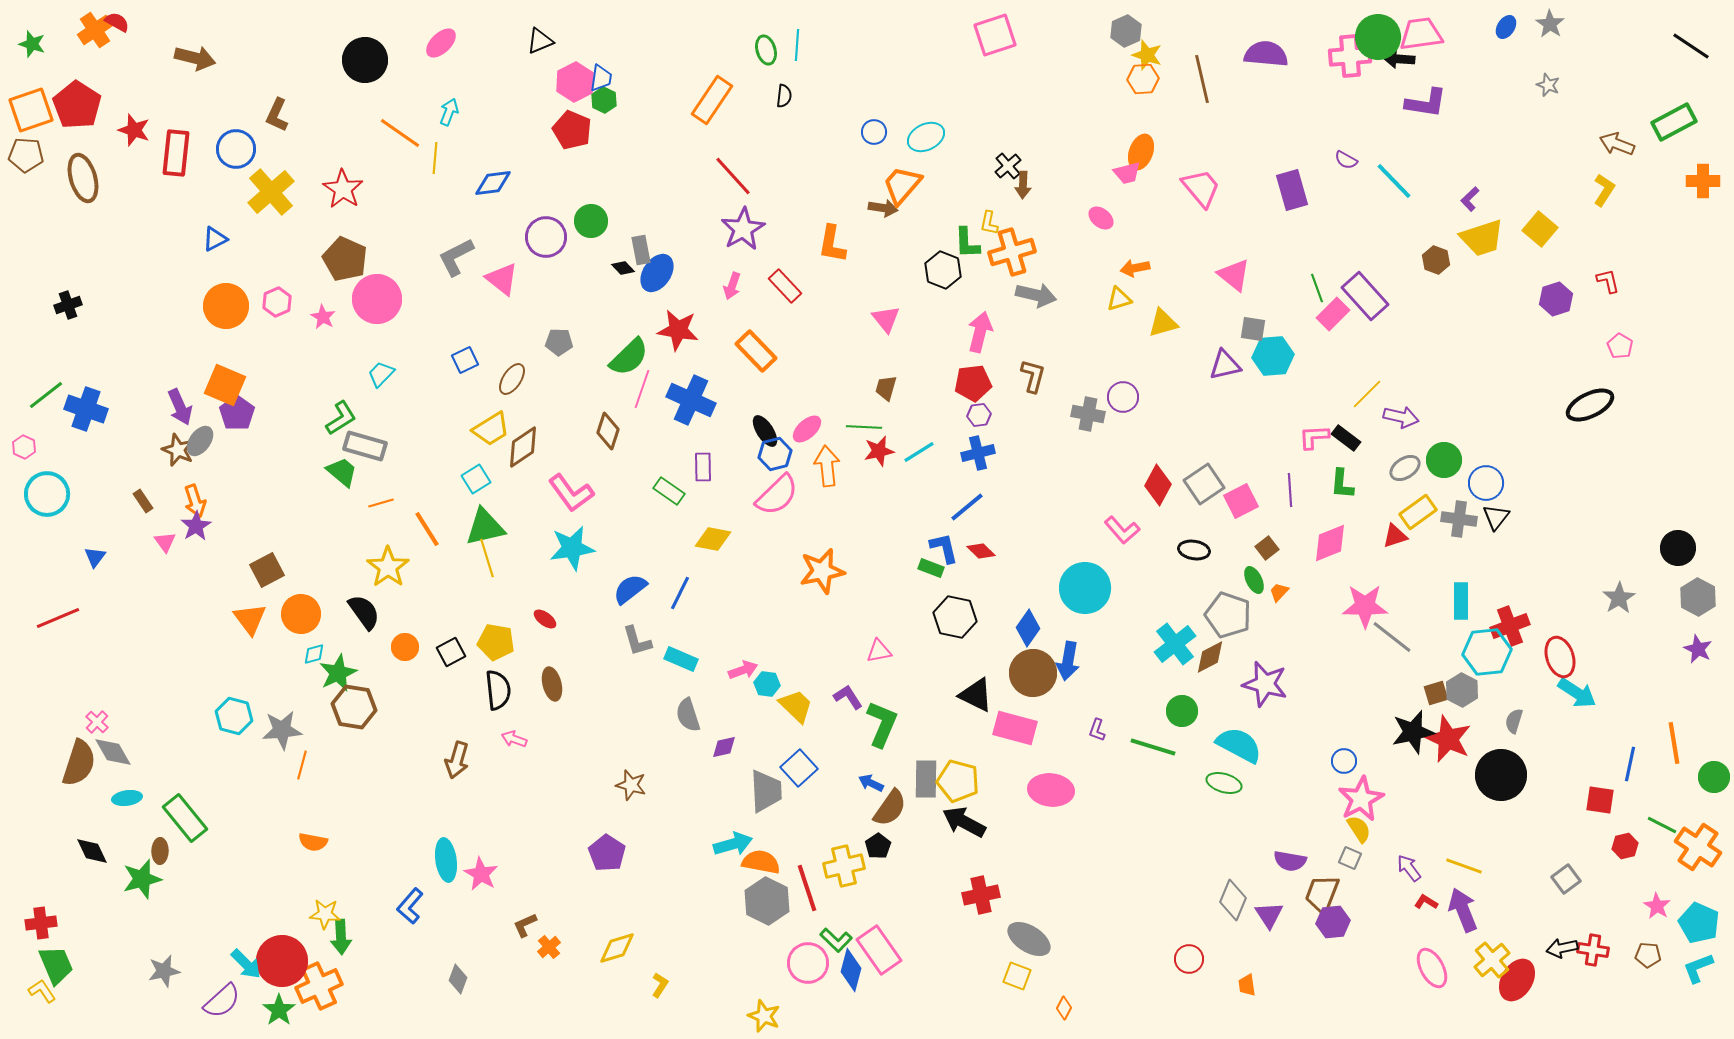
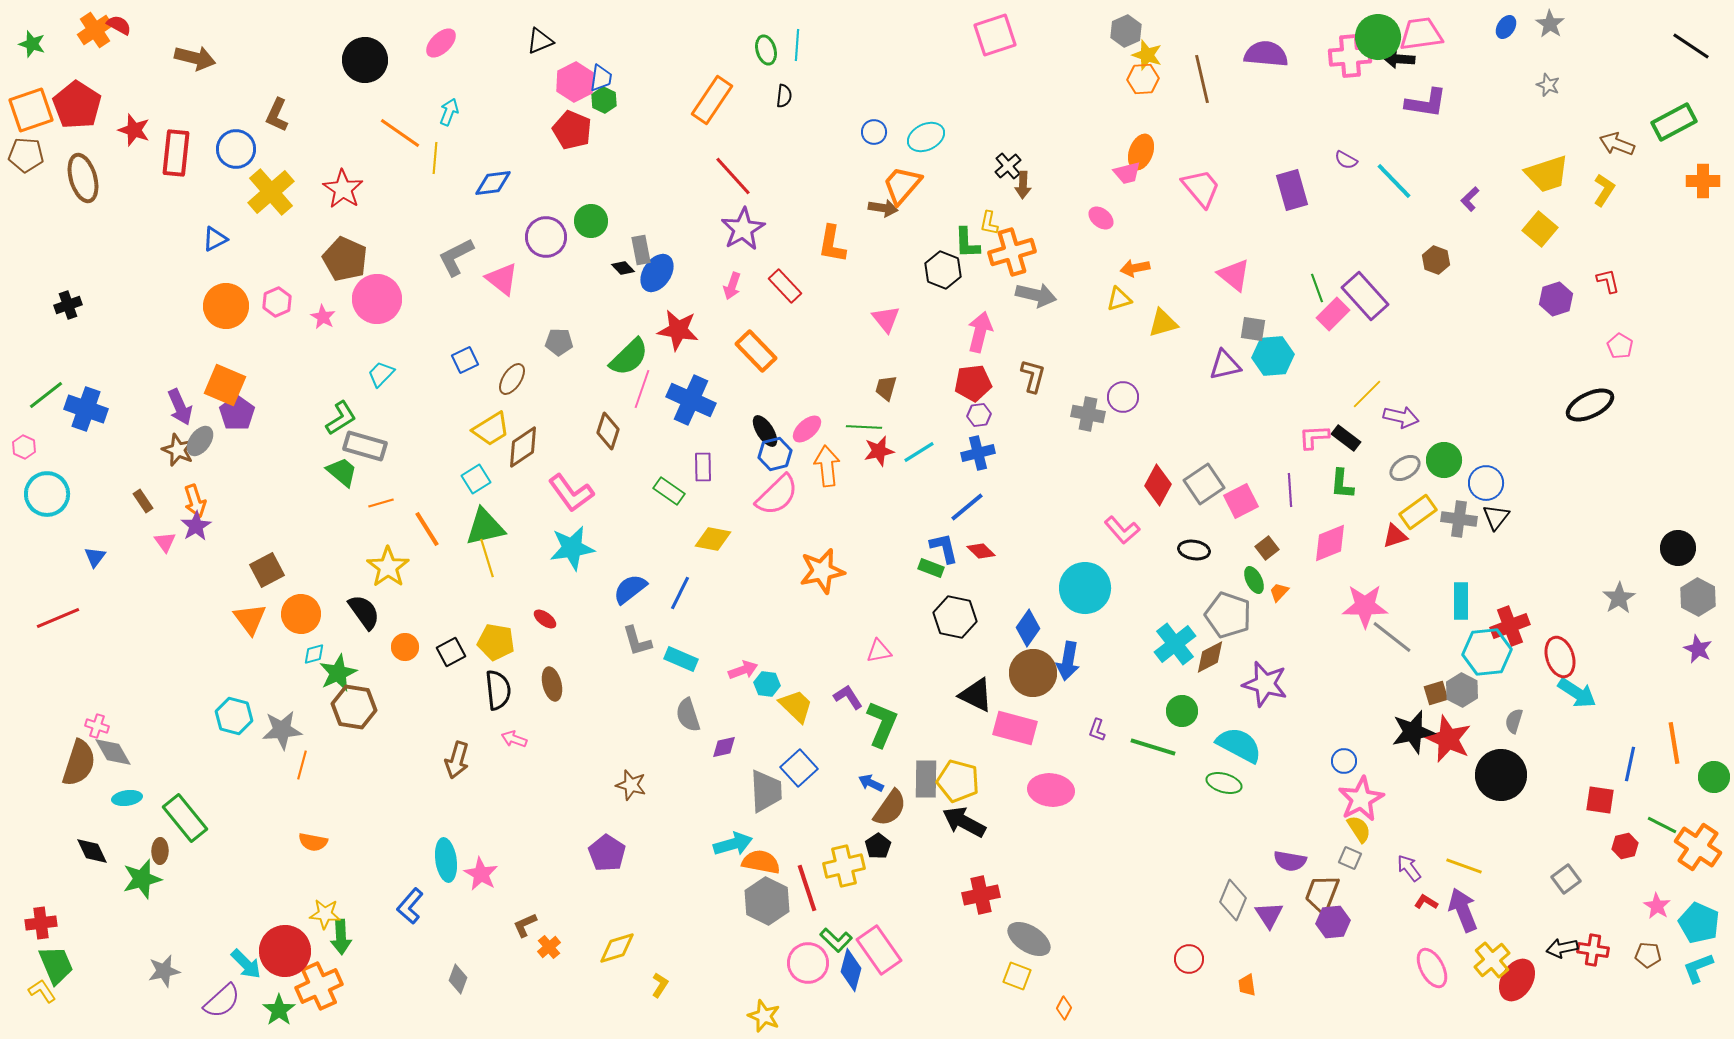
red semicircle at (117, 22): moved 2 px right, 3 px down
yellow trapezoid at (1482, 238): moved 65 px right, 64 px up
pink cross at (97, 722): moved 4 px down; rotated 25 degrees counterclockwise
red circle at (282, 961): moved 3 px right, 10 px up
